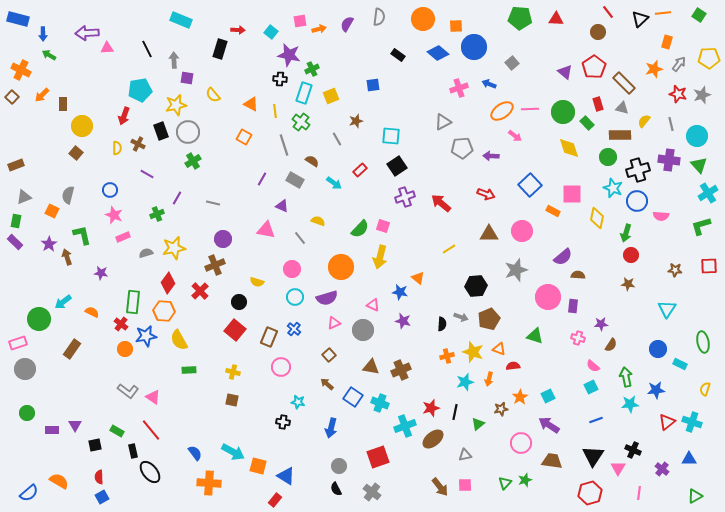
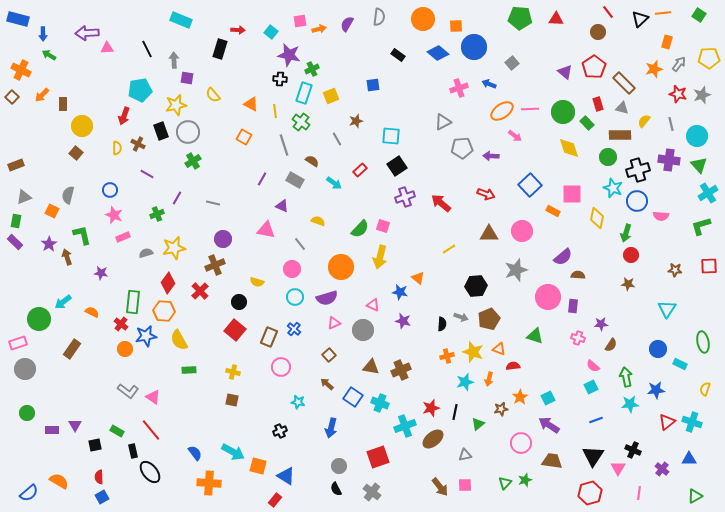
gray line at (300, 238): moved 6 px down
cyan square at (548, 396): moved 2 px down
black cross at (283, 422): moved 3 px left, 9 px down; rotated 32 degrees counterclockwise
